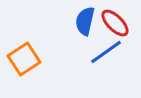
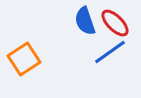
blue semicircle: rotated 32 degrees counterclockwise
blue line: moved 4 px right
